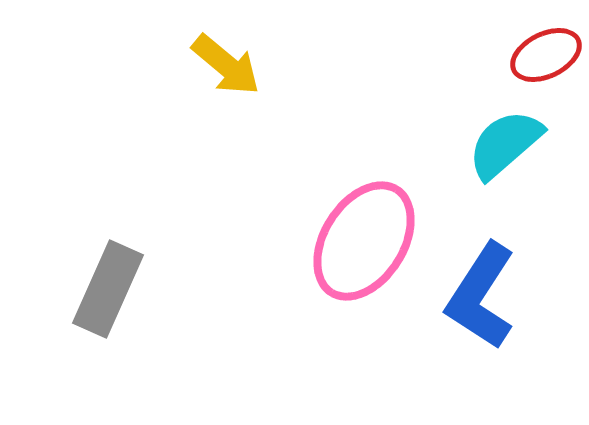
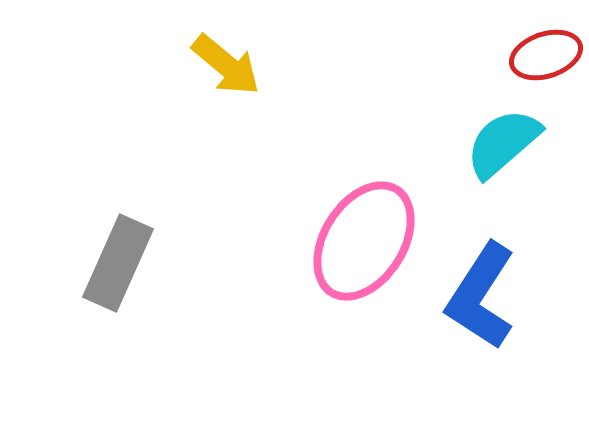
red ellipse: rotated 8 degrees clockwise
cyan semicircle: moved 2 px left, 1 px up
gray rectangle: moved 10 px right, 26 px up
